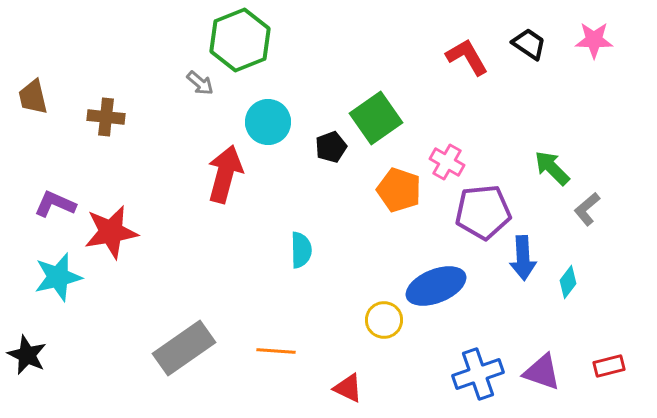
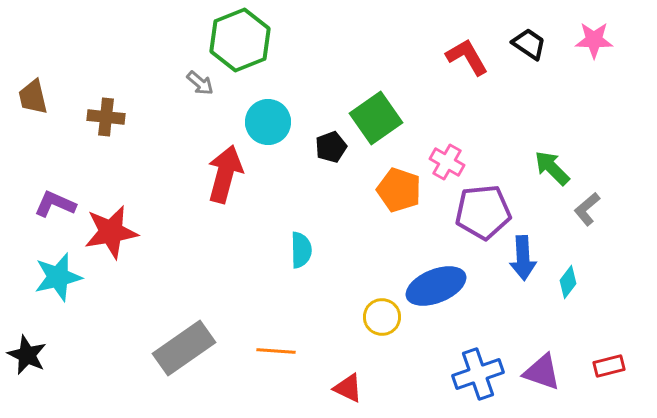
yellow circle: moved 2 px left, 3 px up
